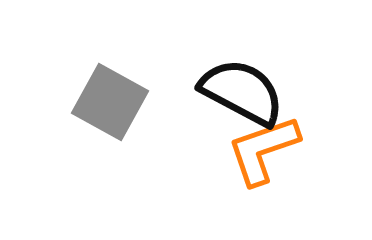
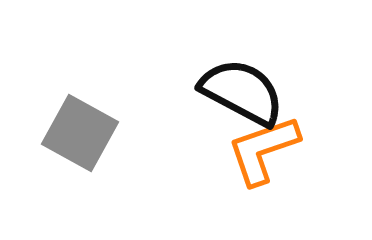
gray square: moved 30 px left, 31 px down
